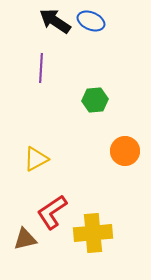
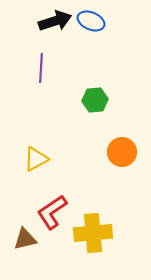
black arrow: rotated 128 degrees clockwise
orange circle: moved 3 px left, 1 px down
